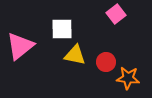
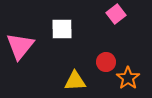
pink triangle: rotated 12 degrees counterclockwise
yellow triangle: moved 26 px down; rotated 15 degrees counterclockwise
orange star: rotated 30 degrees clockwise
